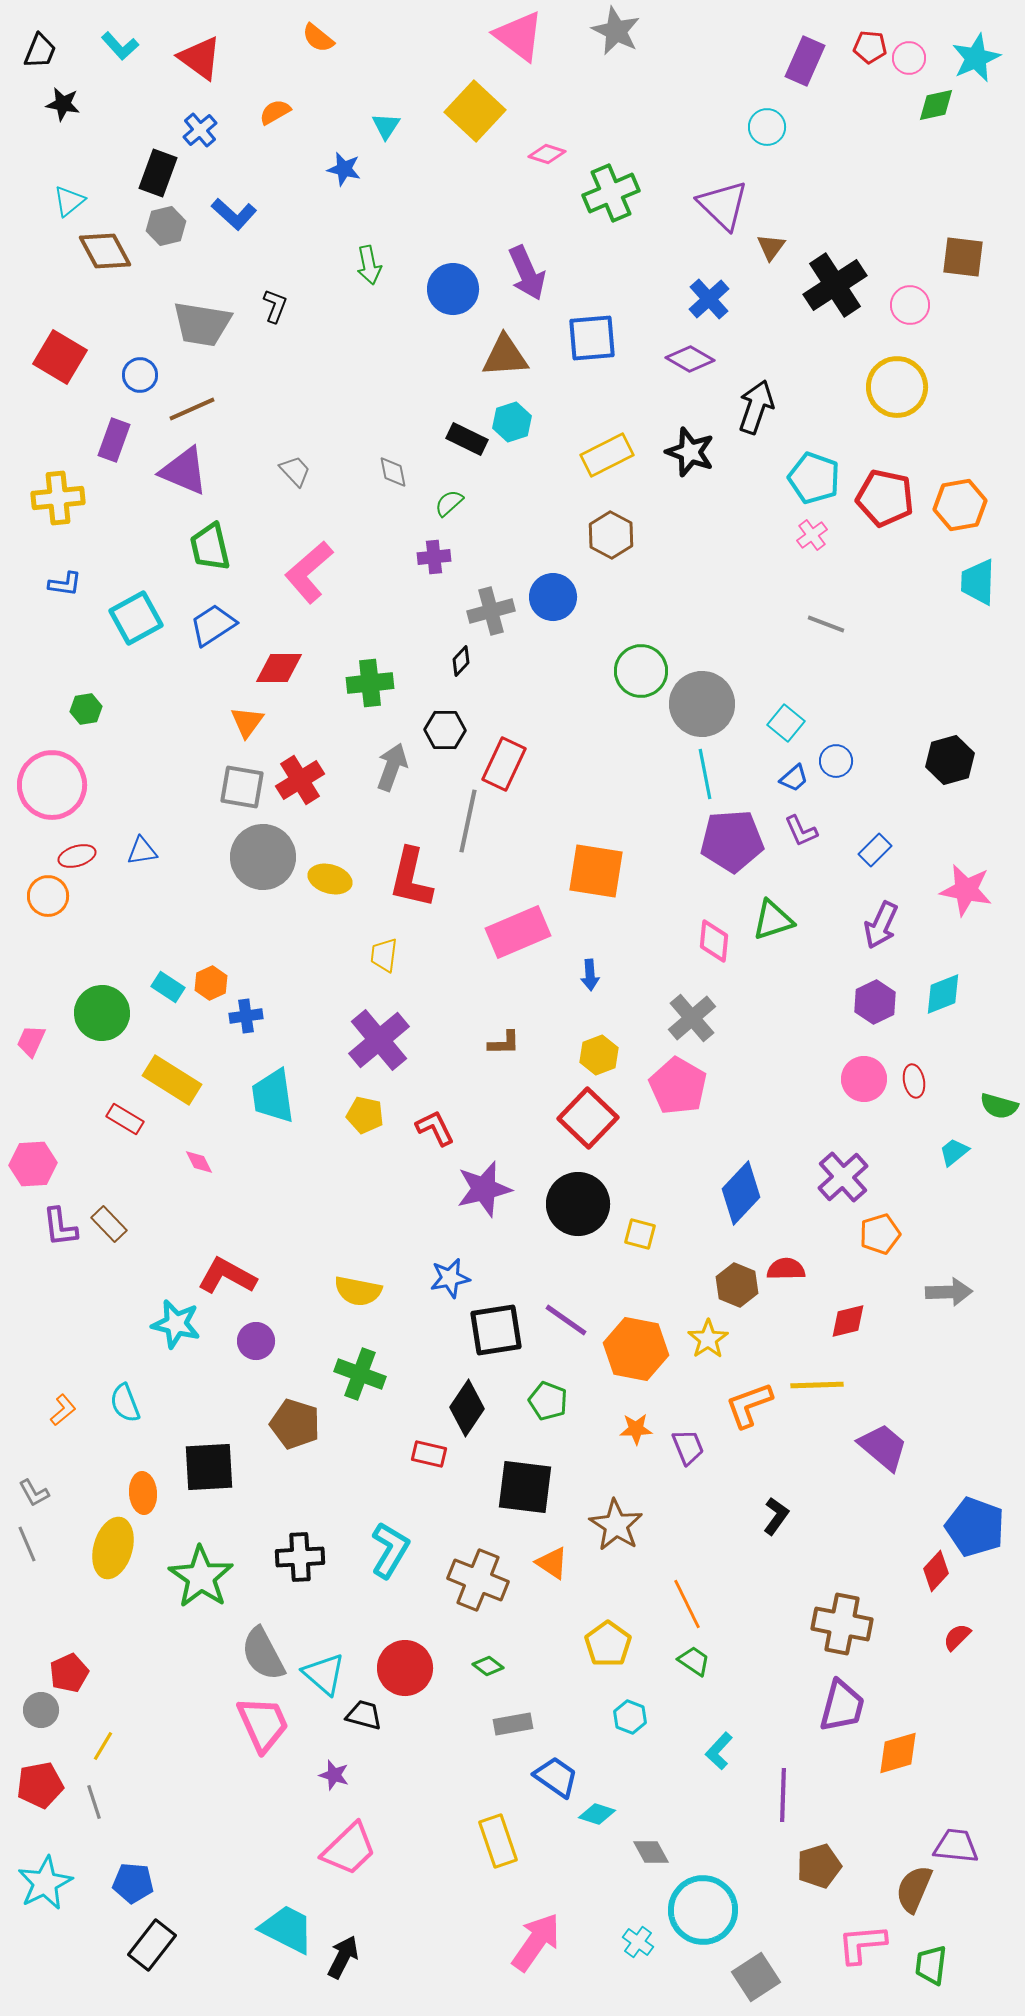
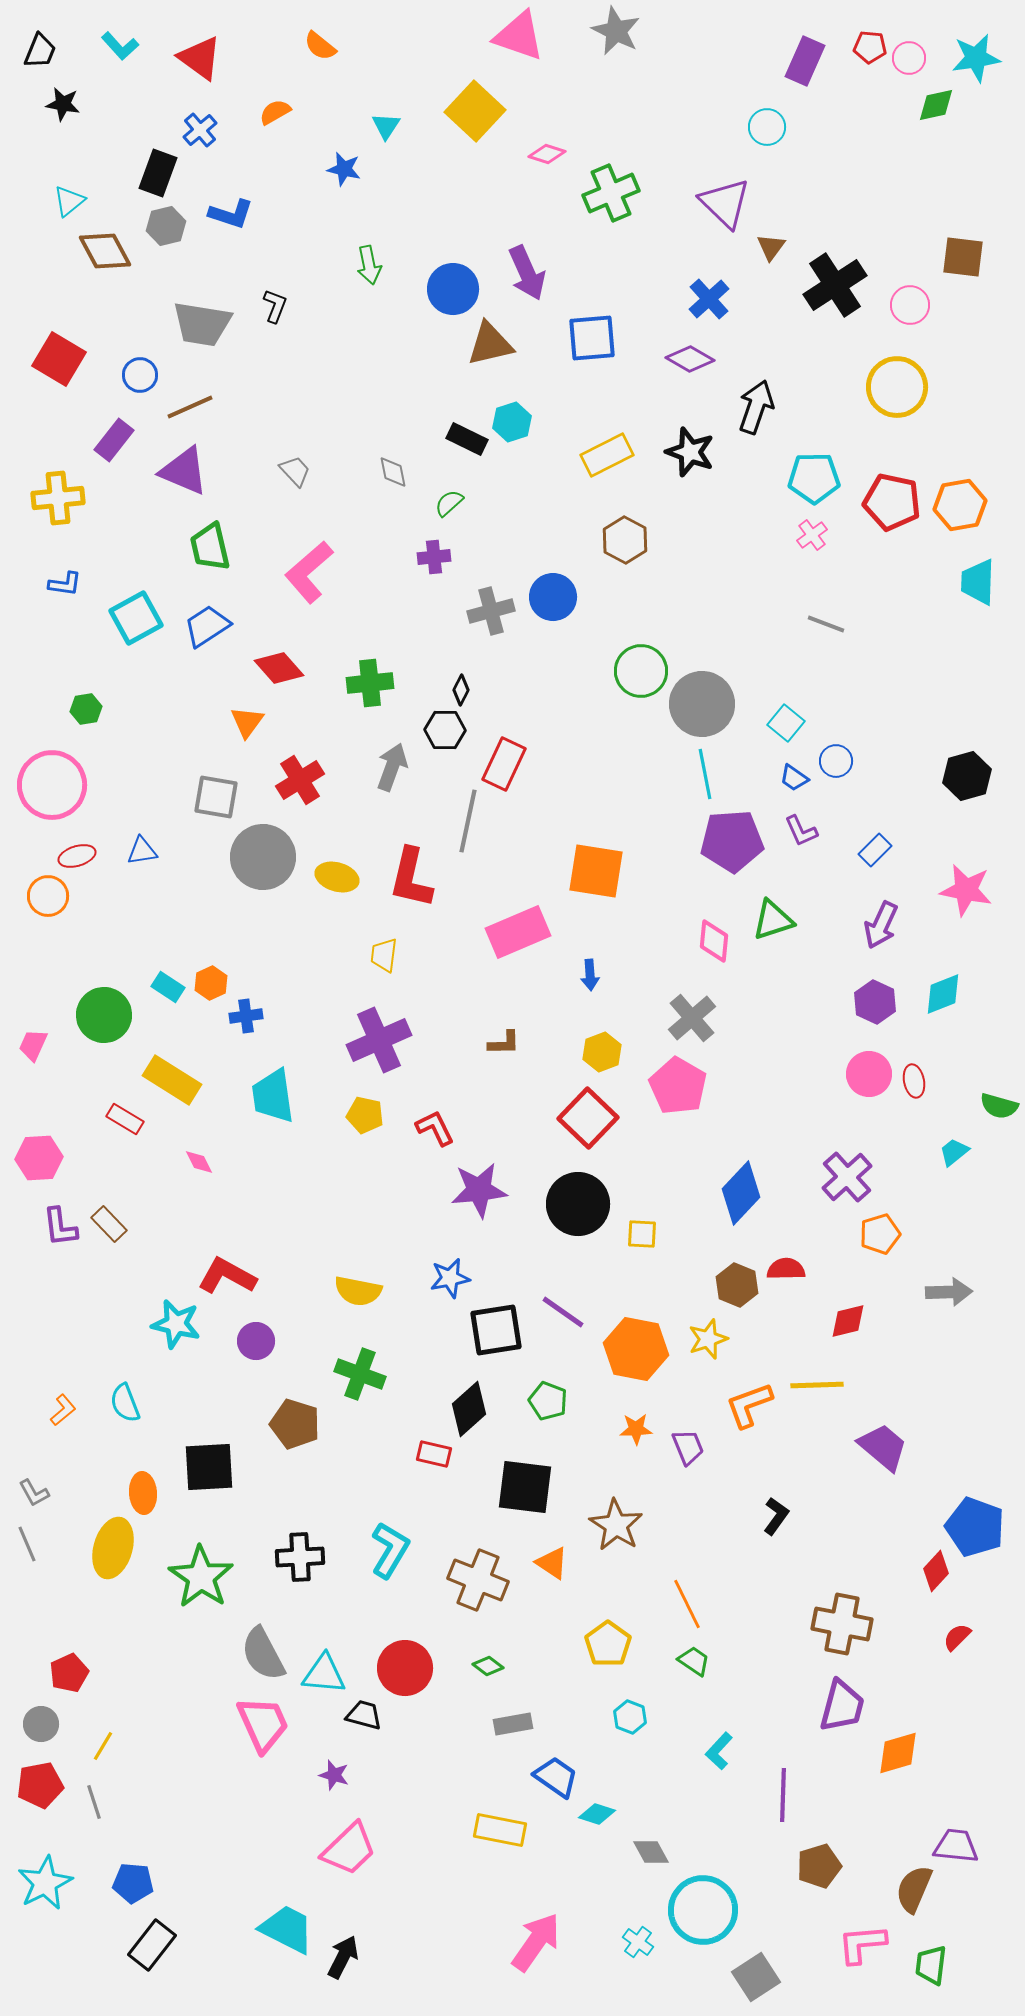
pink triangle at (519, 36): rotated 18 degrees counterclockwise
orange semicircle at (318, 38): moved 2 px right, 8 px down
cyan star at (976, 58): rotated 15 degrees clockwise
purple triangle at (723, 205): moved 2 px right, 2 px up
blue L-shape at (234, 214): moved 3 px left; rotated 24 degrees counterclockwise
brown triangle at (505, 356): moved 15 px left, 12 px up; rotated 9 degrees counterclockwise
red square at (60, 357): moved 1 px left, 2 px down
brown line at (192, 409): moved 2 px left, 2 px up
purple rectangle at (114, 440): rotated 18 degrees clockwise
cyan pentagon at (814, 478): rotated 21 degrees counterclockwise
red pentagon at (885, 498): moved 7 px right, 4 px down
brown hexagon at (611, 535): moved 14 px right, 5 px down
blue trapezoid at (213, 625): moved 6 px left, 1 px down
black diamond at (461, 661): moved 29 px down; rotated 16 degrees counterclockwise
red diamond at (279, 668): rotated 48 degrees clockwise
black hexagon at (950, 760): moved 17 px right, 16 px down
blue trapezoid at (794, 778): rotated 76 degrees clockwise
gray square at (242, 787): moved 26 px left, 10 px down
yellow ellipse at (330, 879): moved 7 px right, 2 px up
purple hexagon at (875, 1002): rotated 9 degrees counterclockwise
green circle at (102, 1013): moved 2 px right, 2 px down
purple cross at (379, 1040): rotated 16 degrees clockwise
pink trapezoid at (31, 1041): moved 2 px right, 4 px down
yellow hexagon at (599, 1055): moved 3 px right, 3 px up
pink circle at (864, 1079): moved 5 px right, 5 px up
pink hexagon at (33, 1164): moved 6 px right, 6 px up
purple cross at (843, 1177): moved 4 px right
purple star at (484, 1189): moved 5 px left, 1 px down; rotated 8 degrees clockwise
yellow square at (640, 1234): moved 2 px right; rotated 12 degrees counterclockwise
purple line at (566, 1320): moved 3 px left, 8 px up
yellow star at (708, 1339): rotated 15 degrees clockwise
black diamond at (467, 1408): moved 2 px right, 1 px down; rotated 14 degrees clockwise
red rectangle at (429, 1454): moved 5 px right
cyan triangle at (324, 1674): rotated 36 degrees counterclockwise
gray circle at (41, 1710): moved 14 px down
yellow rectangle at (498, 1841): moved 2 px right, 11 px up; rotated 60 degrees counterclockwise
